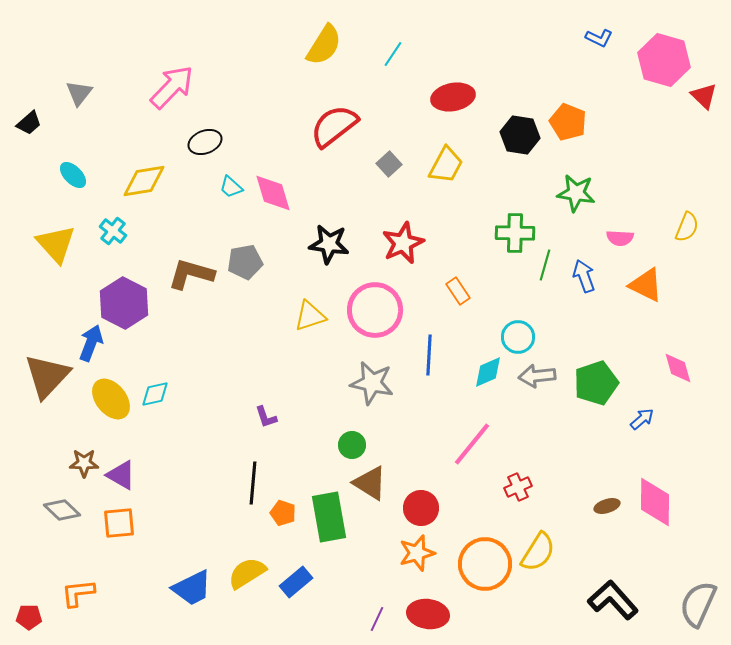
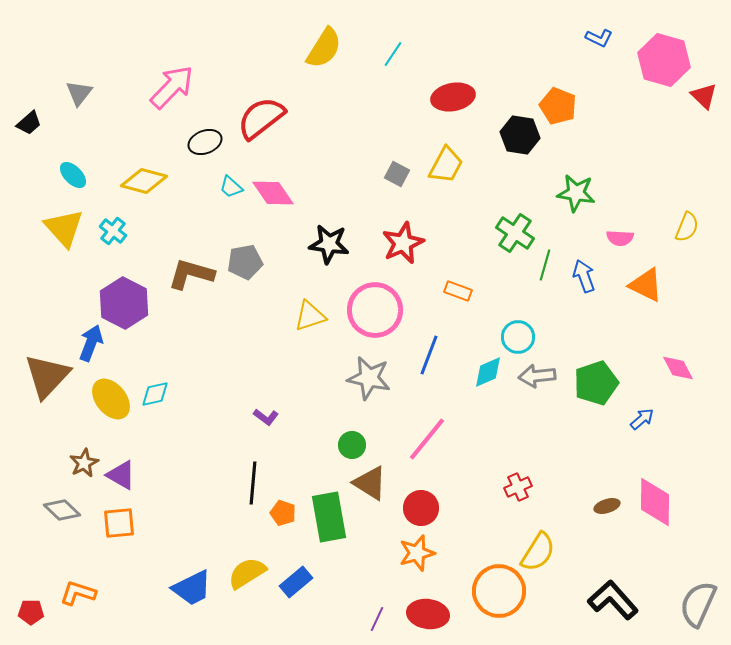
yellow semicircle at (324, 45): moved 3 px down
orange pentagon at (568, 122): moved 10 px left, 16 px up
red semicircle at (334, 126): moved 73 px left, 8 px up
gray square at (389, 164): moved 8 px right, 10 px down; rotated 20 degrees counterclockwise
yellow diamond at (144, 181): rotated 24 degrees clockwise
pink diamond at (273, 193): rotated 18 degrees counterclockwise
green cross at (515, 233): rotated 33 degrees clockwise
yellow triangle at (56, 244): moved 8 px right, 16 px up
orange rectangle at (458, 291): rotated 36 degrees counterclockwise
blue line at (429, 355): rotated 18 degrees clockwise
pink diamond at (678, 368): rotated 12 degrees counterclockwise
gray star at (372, 383): moved 3 px left, 5 px up
purple L-shape at (266, 417): rotated 35 degrees counterclockwise
pink line at (472, 444): moved 45 px left, 5 px up
brown star at (84, 463): rotated 28 degrees counterclockwise
orange circle at (485, 564): moved 14 px right, 27 px down
orange L-shape at (78, 593): rotated 24 degrees clockwise
red pentagon at (29, 617): moved 2 px right, 5 px up
